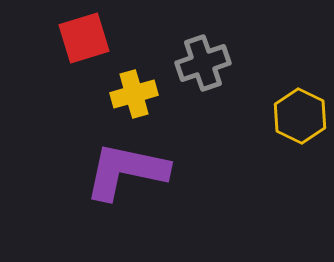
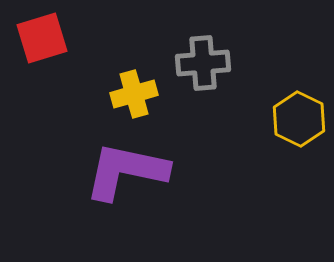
red square: moved 42 px left
gray cross: rotated 14 degrees clockwise
yellow hexagon: moved 1 px left, 3 px down
